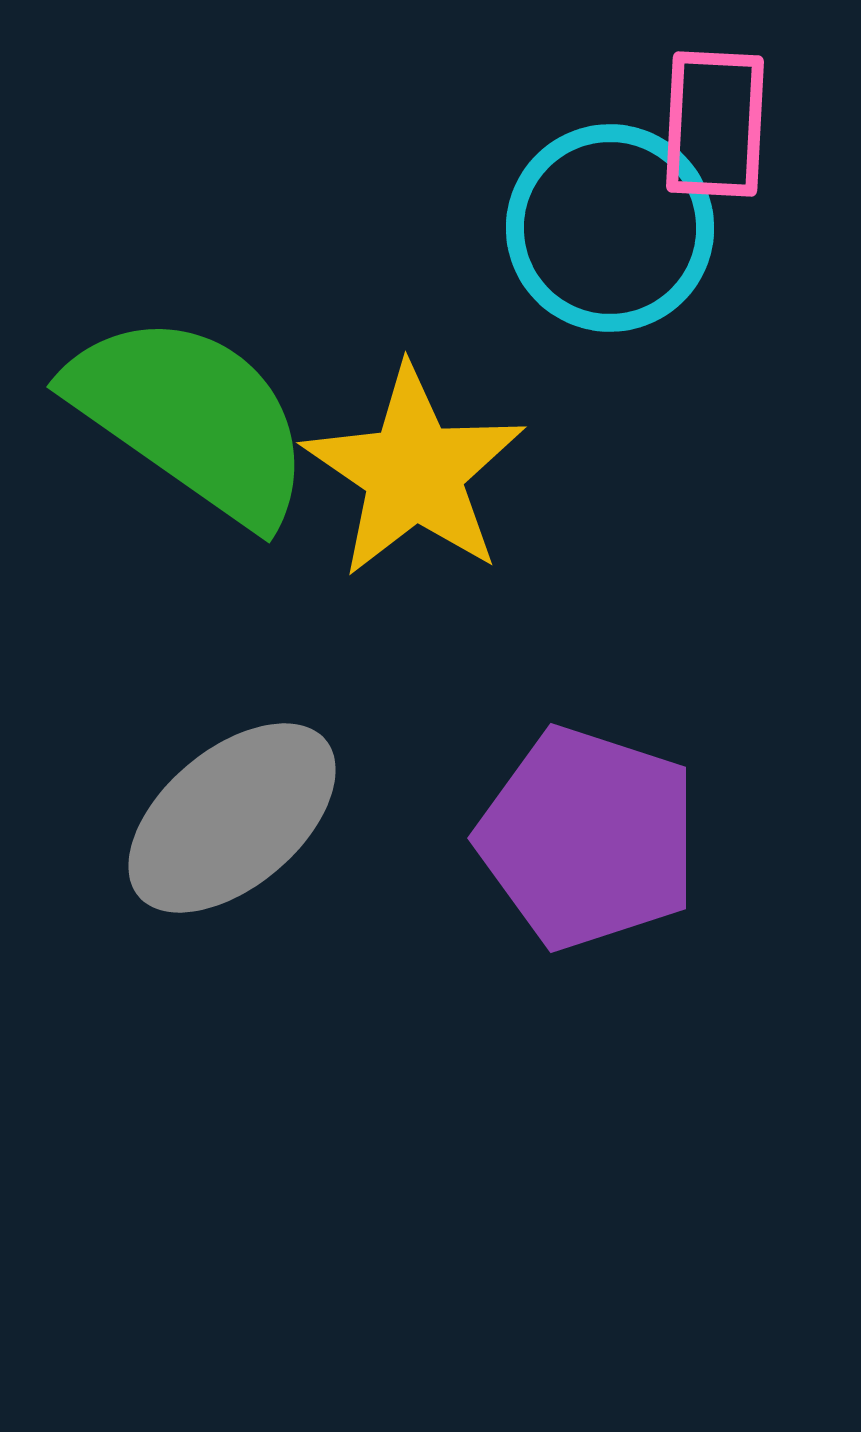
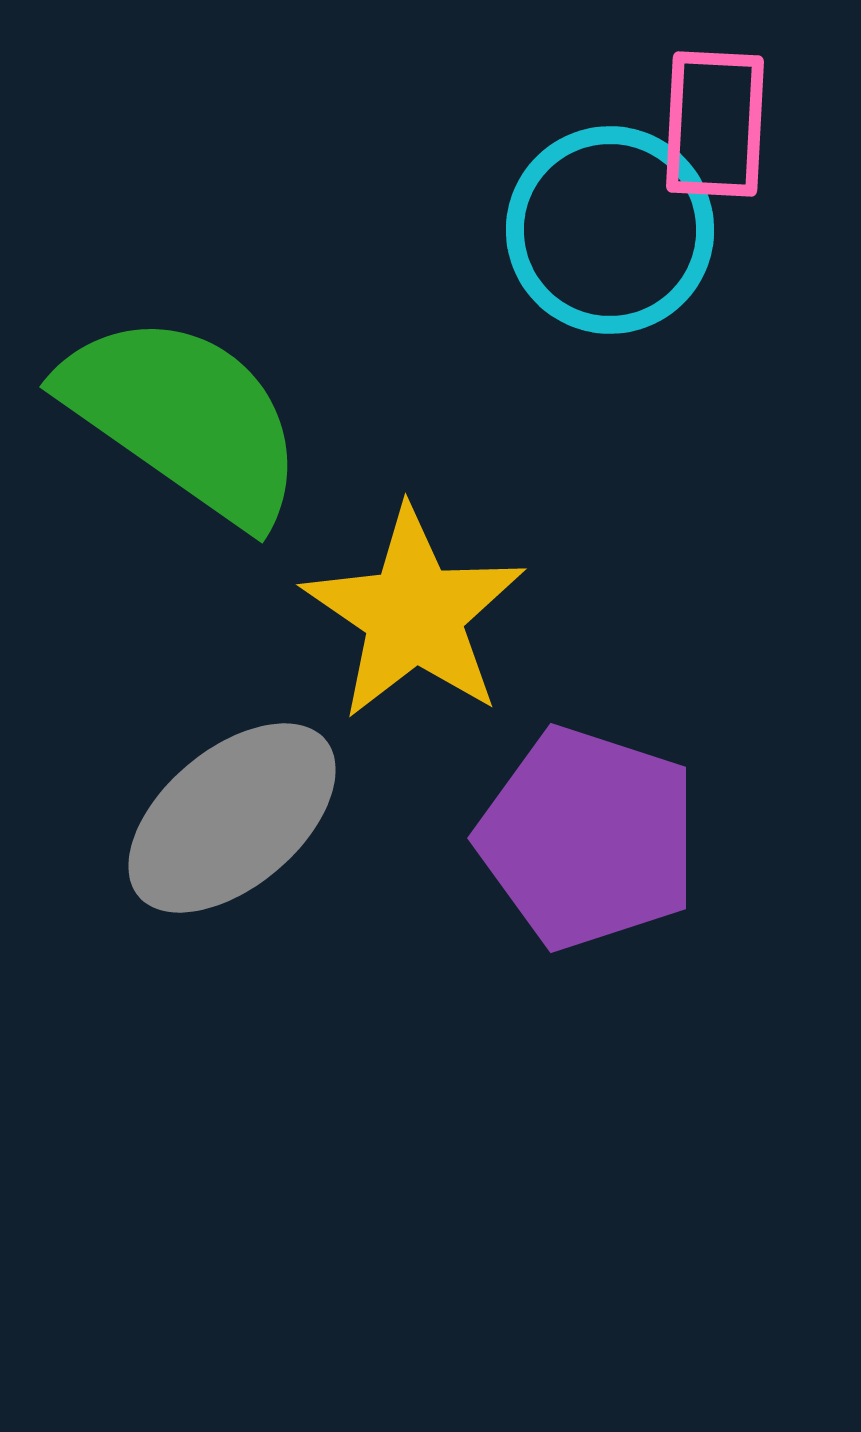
cyan circle: moved 2 px down
green semicircle: moved 7 px left
yellow star: moved 142 px down
